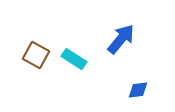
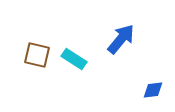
brown square: moved 1 px right; rotated 16 degrees counterclockwise
blue diamond: moved 15 px right
